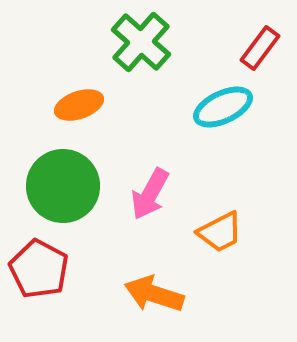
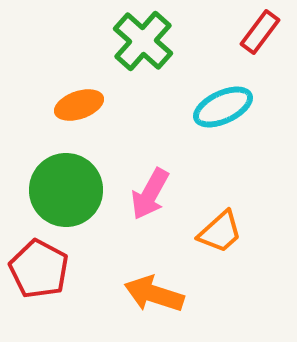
green cross: moved 2 px right, 1 px up
red rectangle: moved 16 px up
green circle: moved 3 px right, 4 px down
orange trapezoid: rotated 15 degrees counterclockwise
